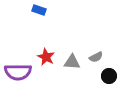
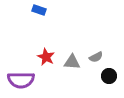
purple semicircle: moved 3 px right, 8 px down
